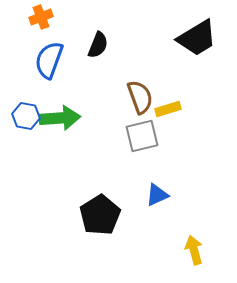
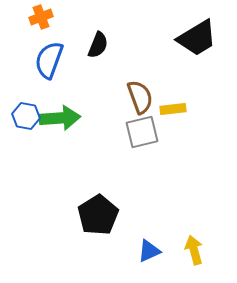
yellow rectangle: moved 5 px right; rotated 10 degrees clockwise
gray square: moved 4 px up
blue triangle: moved 8 px left, 56 px down
black pentagon: moved 2 px left
